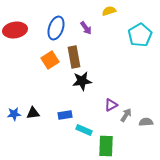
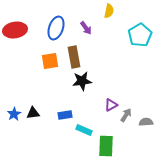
yellow semicircle: rotated 120 degrees clockwise
orange square: moved 1 px down; rotated 24 degrees clockwise
blue star: rotated 24 degrees counterclockwise
